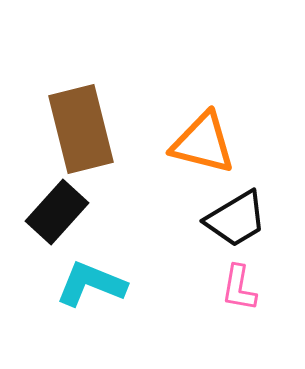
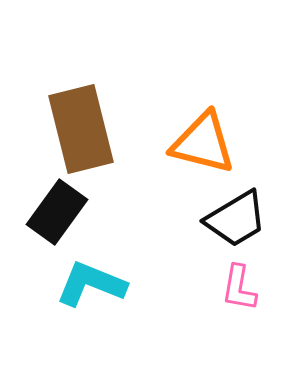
black rectangle: rotated 6 degrees counterclockwise
